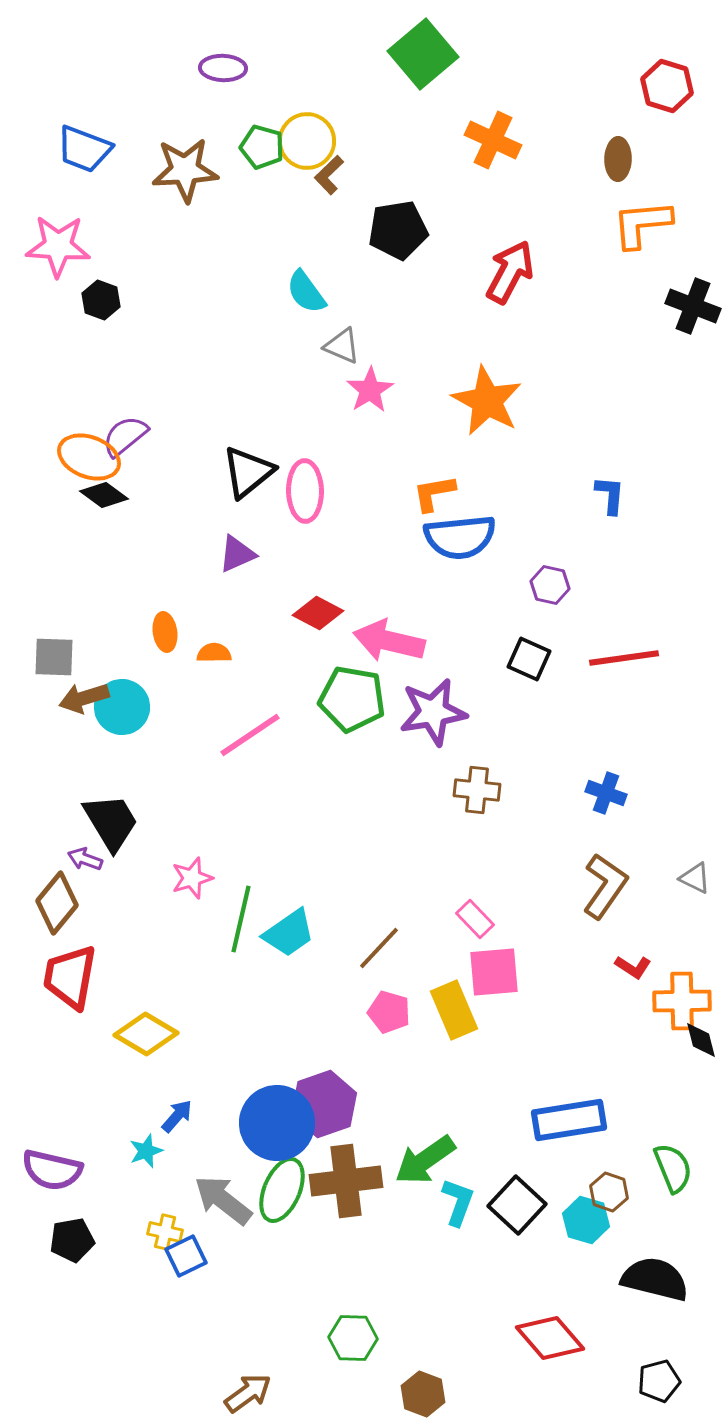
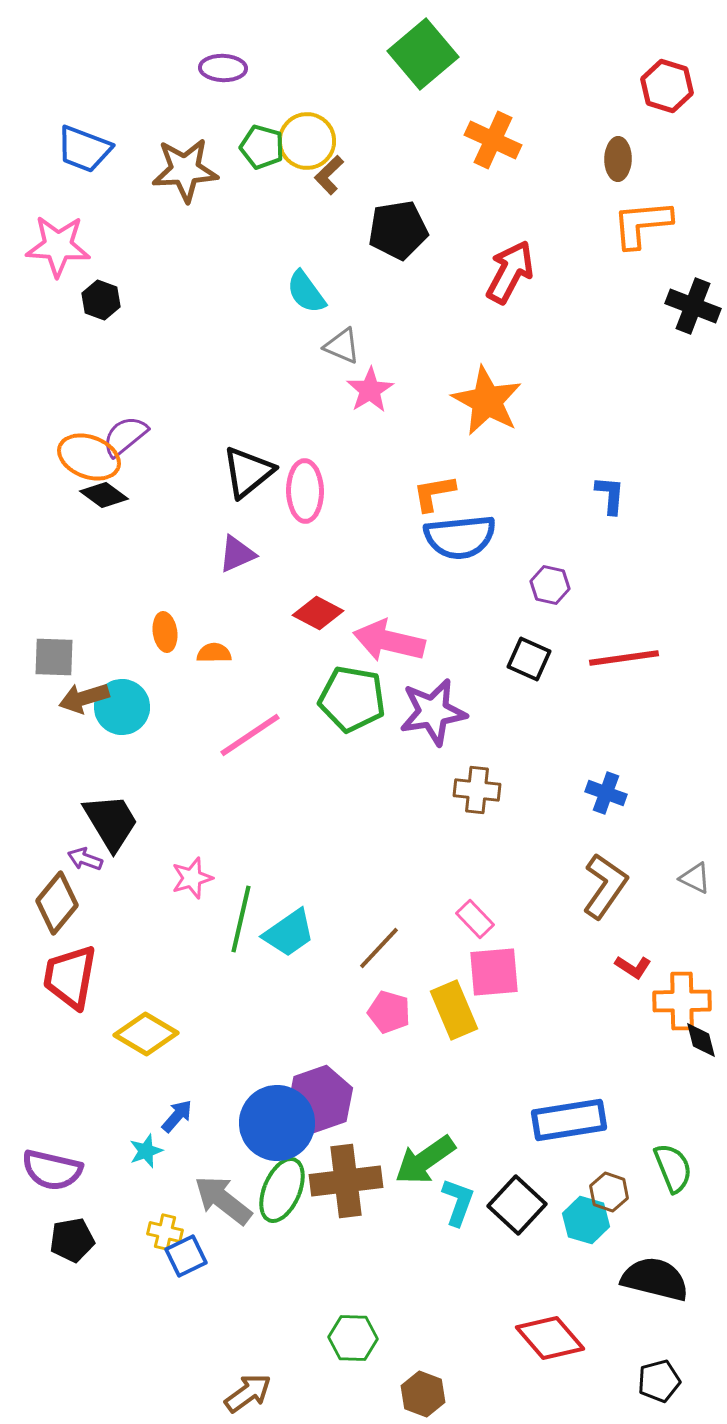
purple hexagon at (324, 1104): moved 4 px left, 5 px up
